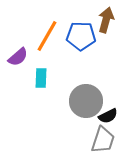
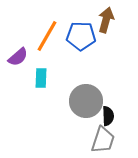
black semicircle: rotated 66 degrees counterclockwise
